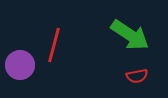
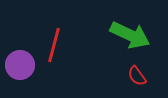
green arrow: rotated 9 degrees counterclockwise
red semicircle: rotated 65 degrees clockwise
